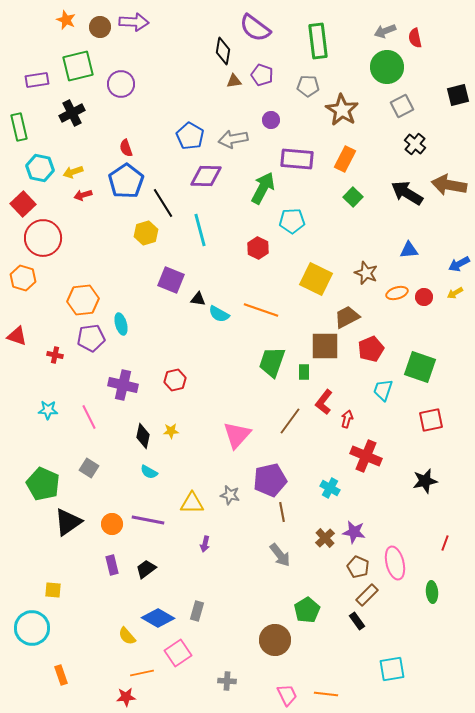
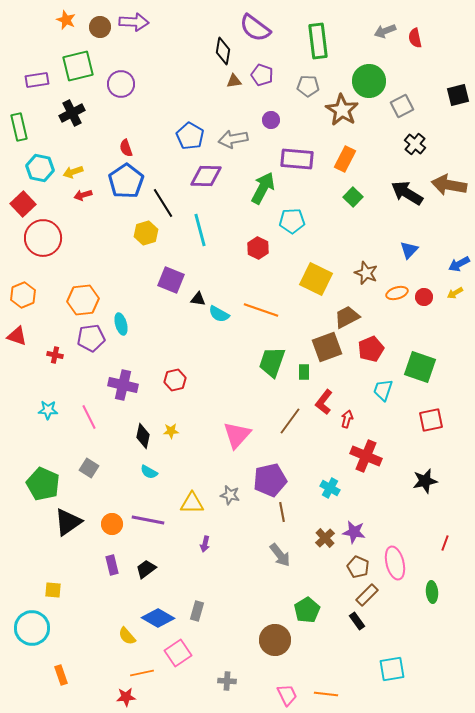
green circle at (387, 67): moved 18 px left, 14 px down
blue triangle at (409, 250): rotated 42 degrees counterclockwise
orange hexagon at (23, 278): moved 17 px down; rotated 20 degrees clockwise
brown square at (325, 346): moved 2 px right, 1 px down; rotated 20 degrees counterclockwise
